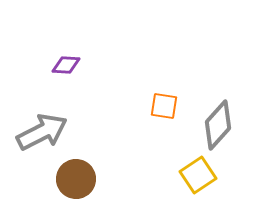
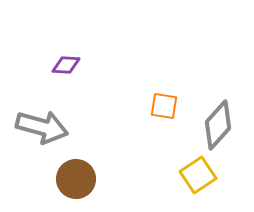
gray arrow: moved 5 px up; rotated 42 degrees clockwise
